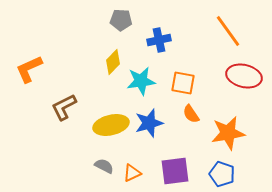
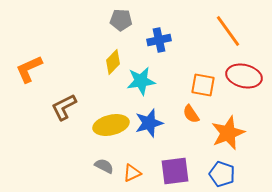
orange square: moved 20 px right, 2 px down
orange star: rotated 12 degrees counterclockwise
